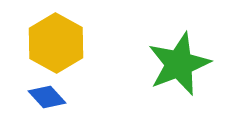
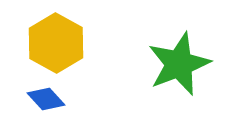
blue diamond: moved 1 px left, 2 px down
